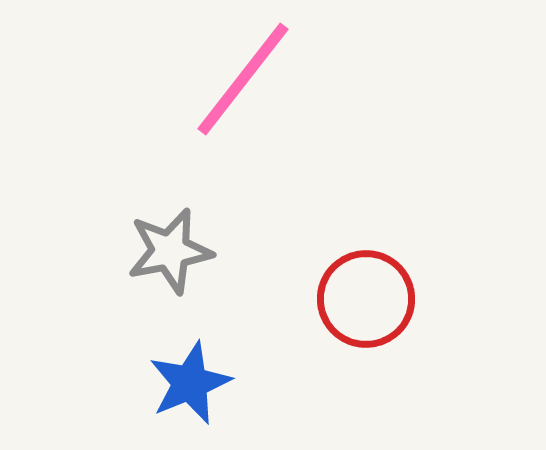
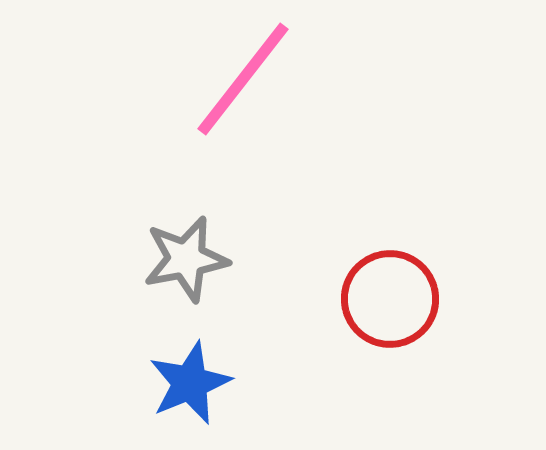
gray star: moved 16 px right, 8 px down
red circle: moved 24 px right
